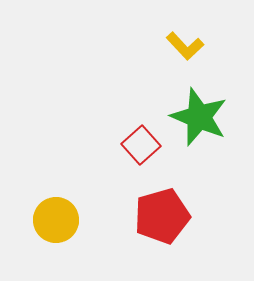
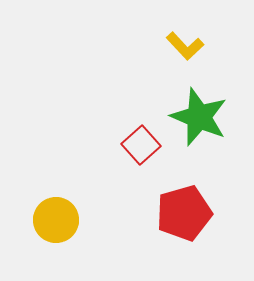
red pentagon: moved 22 px right, 3 px up
